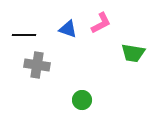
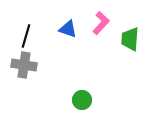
pink L-shape: rotated 20 degrees counterclockwise
black line: moved 2 px right, 1 px down; rotated 75 degrees counterclockwise
green trapezoid: moved 3 px left, 14 px up; rotated 85 degrees clockwise
gray cross: moved 13 px left
